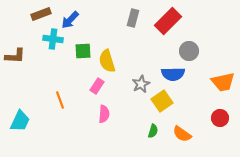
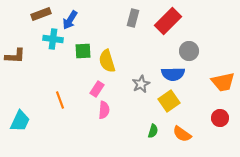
blue arrow: rotated 12 degrees counterclockwise
pink rectangle: moved 3 px down
yellow square: moved 7 px right
pink semicircle: moved 4 px up
